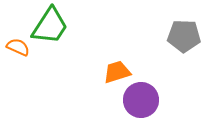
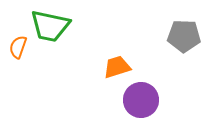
green trapezoid: rotated 69 degrees clockwise
orange semicircle: rotated 95 degrees counterclockwise
orange trapezoid: moved 5 px up
